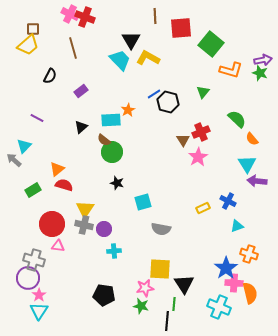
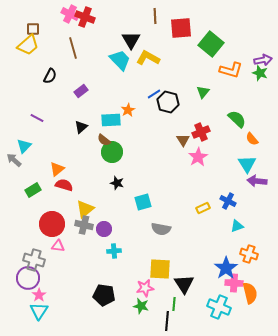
yellow triangle at (85, 209): rotated 18 degrees clockwise
